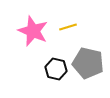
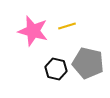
yellow line: moved 1 px left, 1 px up
pink star: rotated 8 degrees counterclockwise
